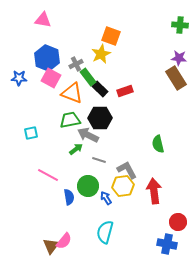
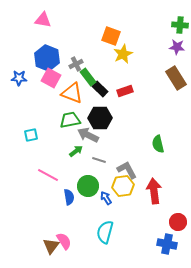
yellow star: moved 22 px right
purple star: moved 2 px left, 11 px up
cyan square: moved 2 px down
green arrow: moved 2 px down
pink semicircle: rotated 72 degrees counterclockwise
